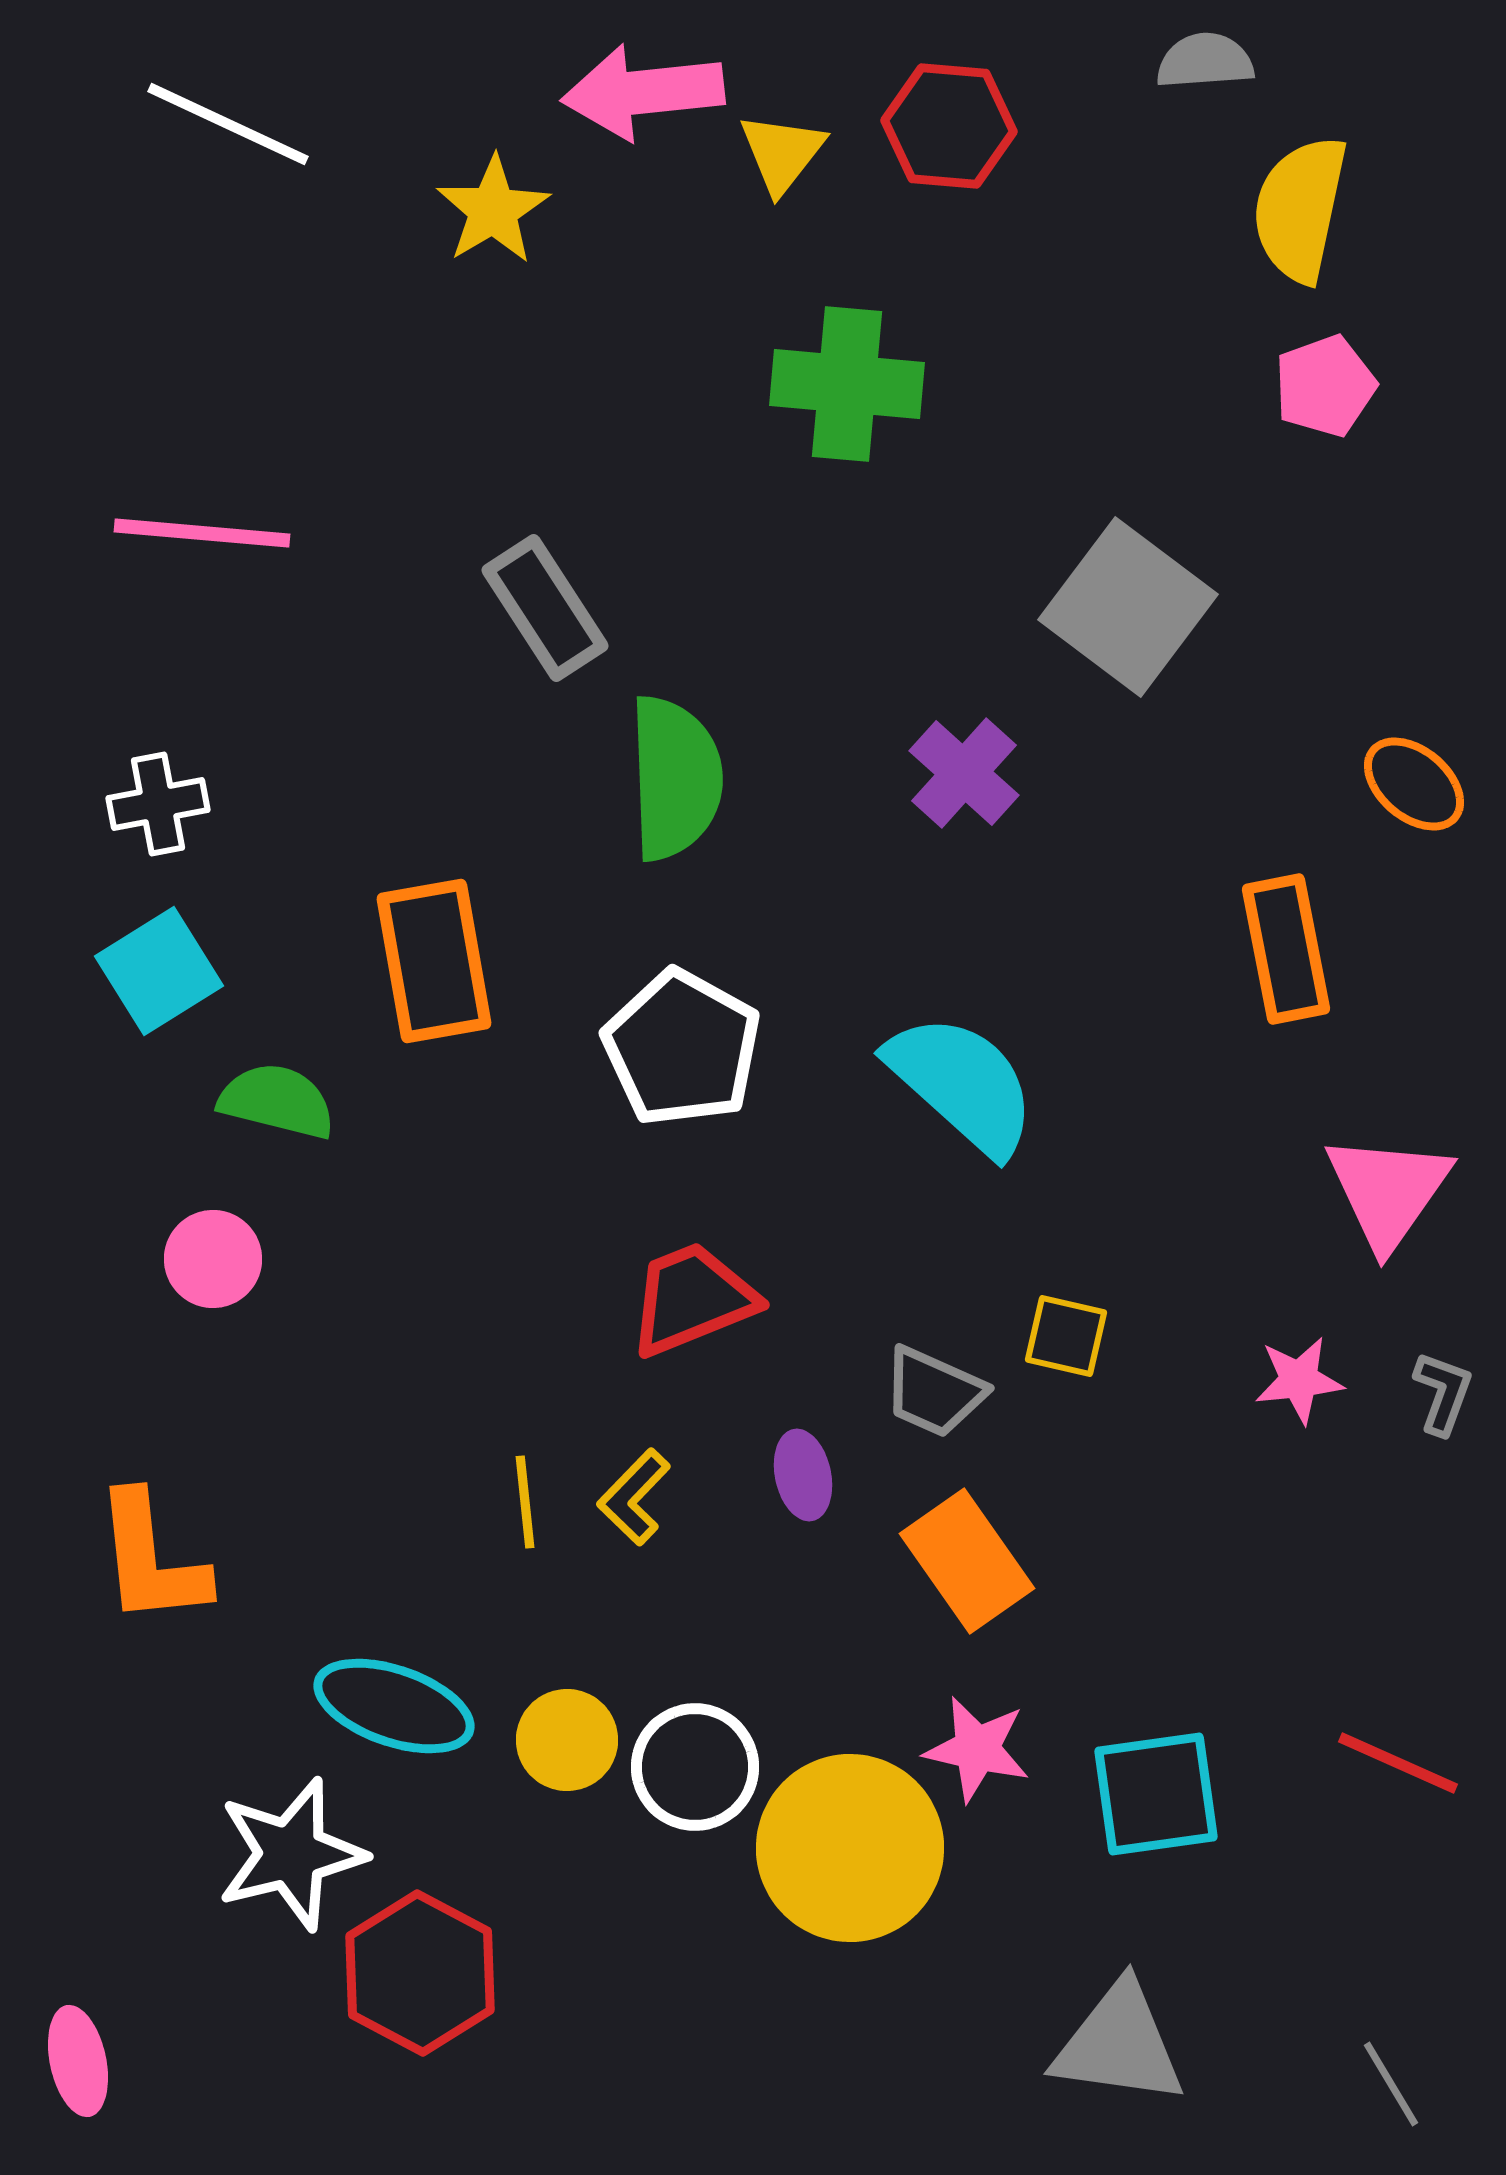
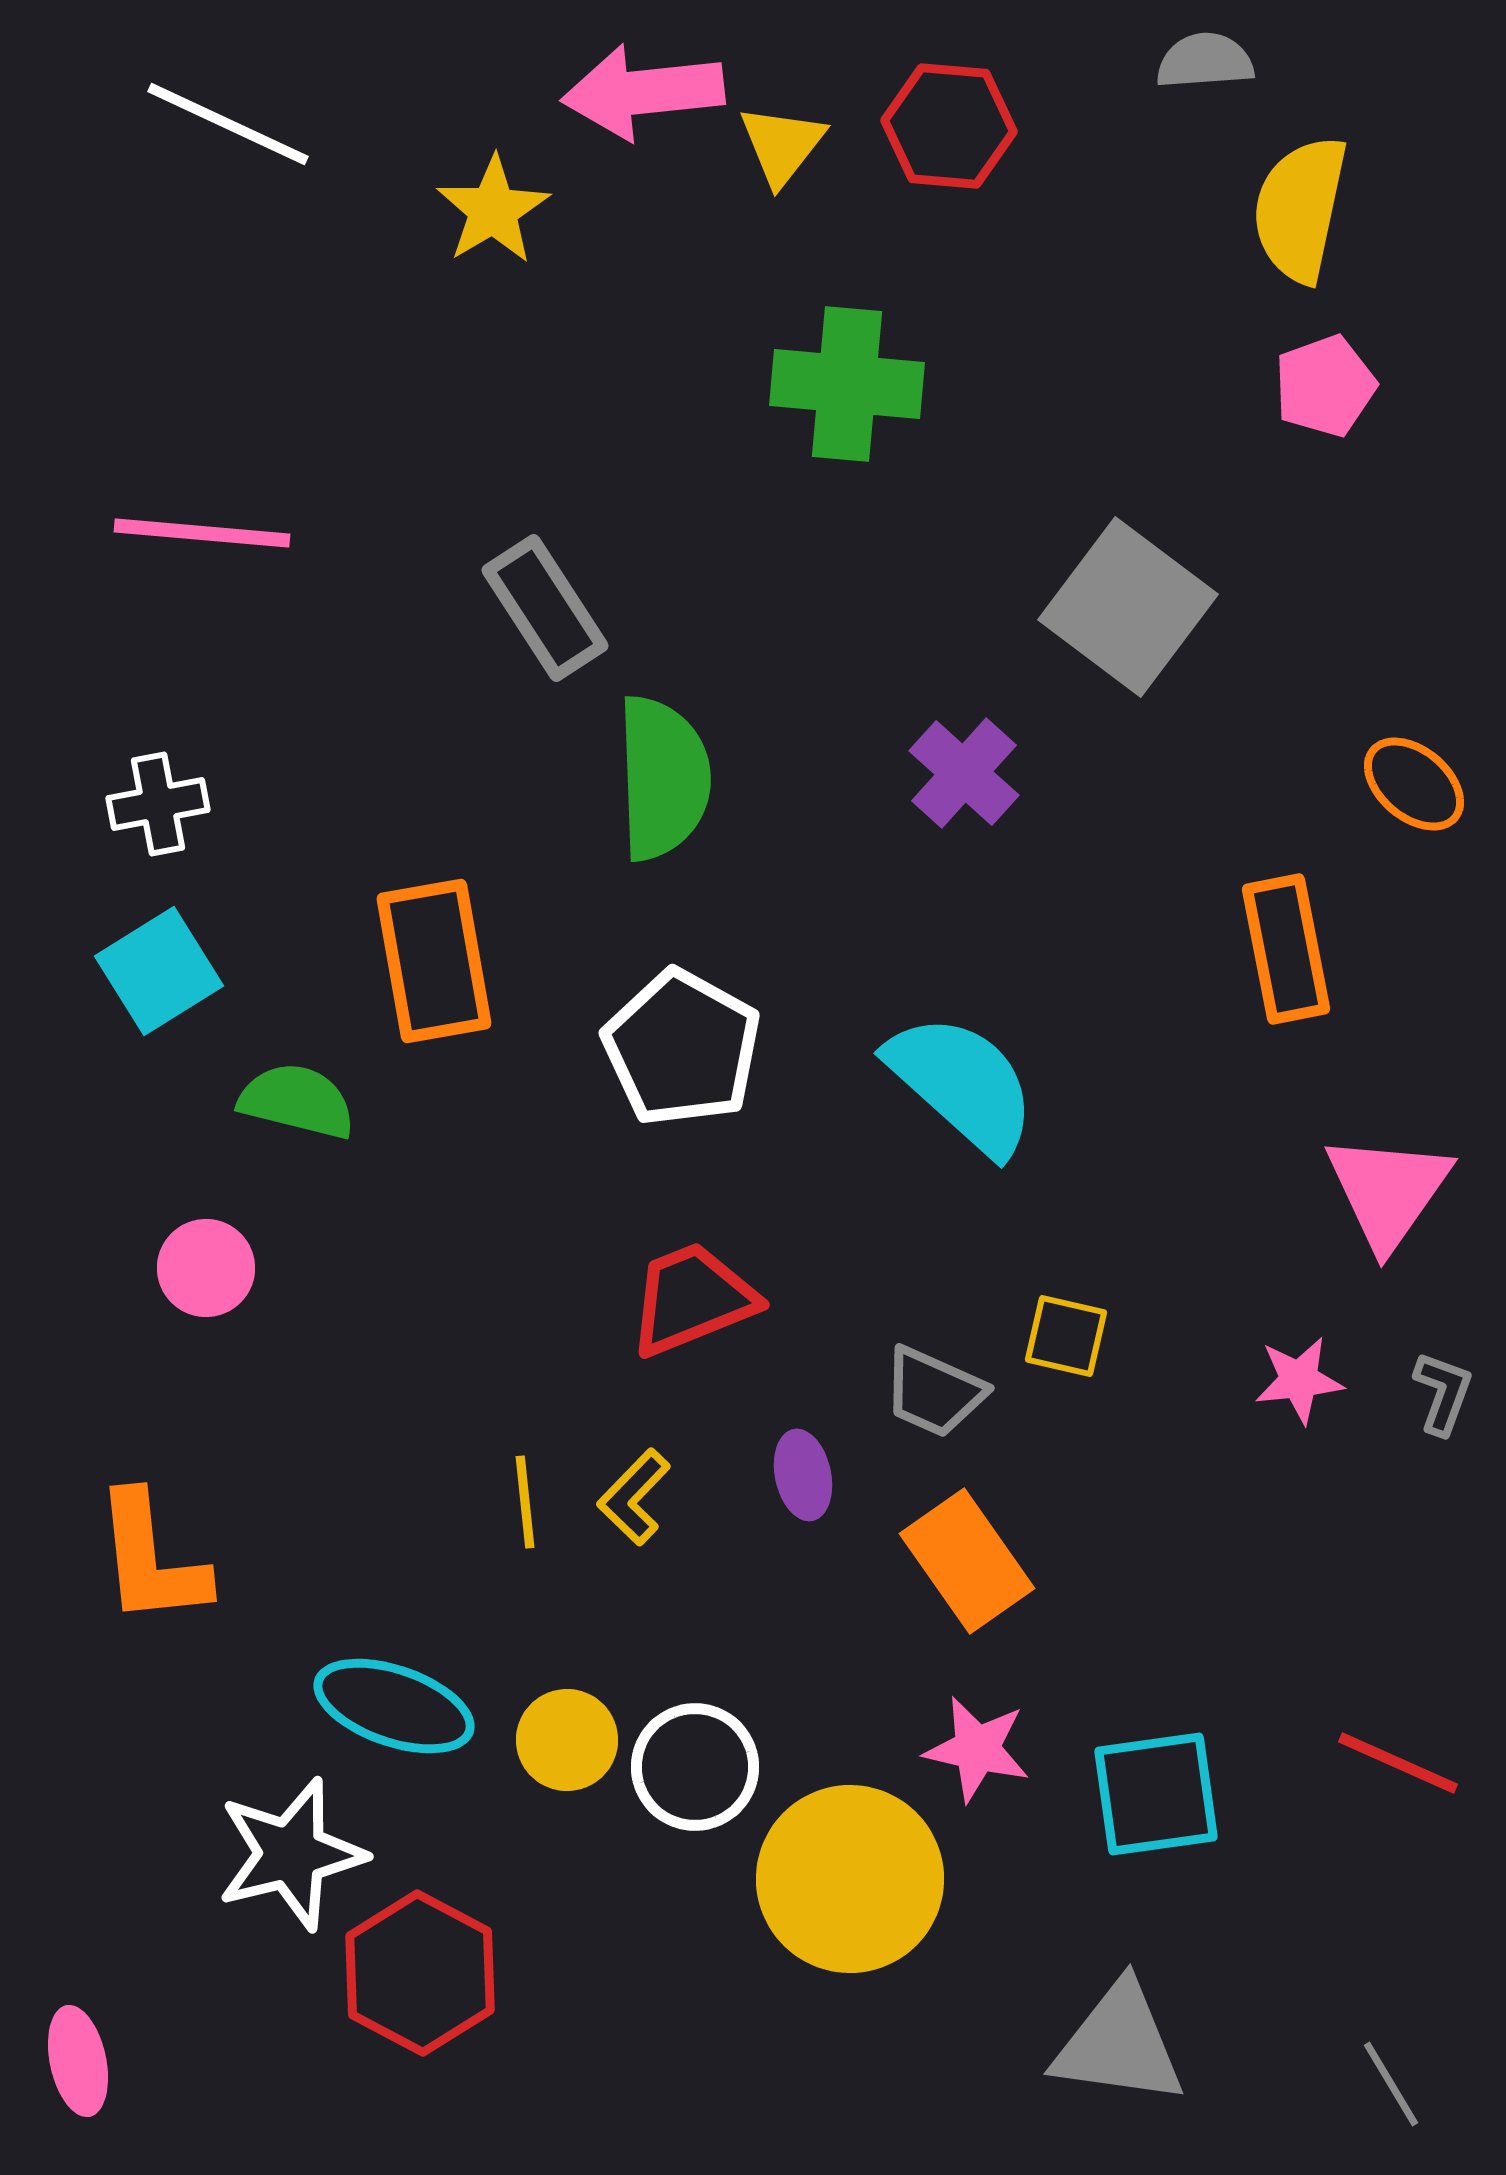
yellow triangle at (782, 153): moved 8 px up
green semicircle at (675, 778): moved 12 px left
green semicircle at (277, 1101): moved 20 px right
pink circle at (213, 1259): moved 7 px left, 9 px down
yellow circle at (850, 1848): moved 31 px down
